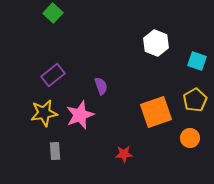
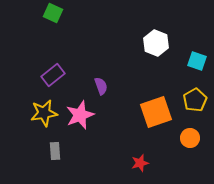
green square: rotated 18 degrees counterclockwise
red star: moved 16 px right, 9 px down; rotated 12 degrees counterclockwise
